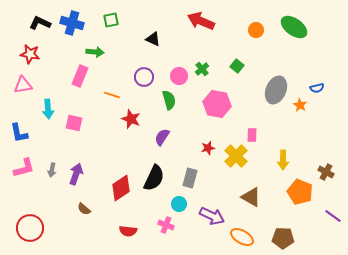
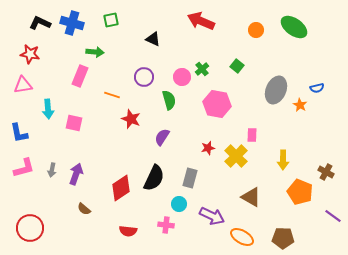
pink circle at (179, 76): moved 3 px right, 1 px down
pink cross at (166, 225): rotated 14 degrees counterclockwise
